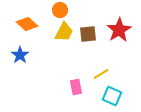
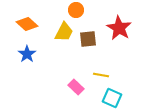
orange circle: moved 16 px right
red star: moved 2 px up; rotated 10 degrees counterclockwise
brown square: moved 5 px down
blue star: moved 7 px right, 1 px up
yellow line: moved 1 px down; rotated 42 degrees clockwise
pink rectangle: rotated 35 degrees counterclockwise
cyan square: moved 2 px down
